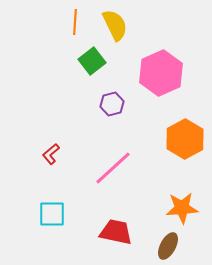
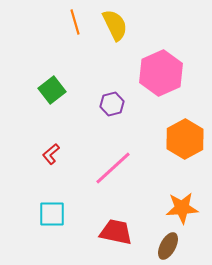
orange line: rotated 20 degrees counterclockwise
green square: moved 40 px left, 29 px down
